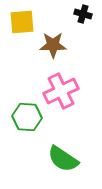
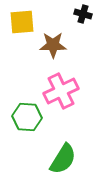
green semicircle: rotated 92 degrees counterclockwise
